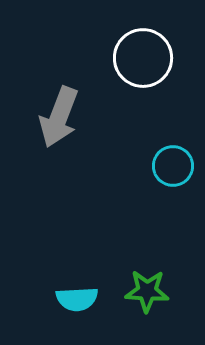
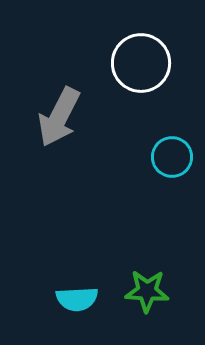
white circle: moved 2 px left, 5 px down
gray arrow: rotated 6 degrees clockwise
cyan circle: moved 1 px left, 9 px up
